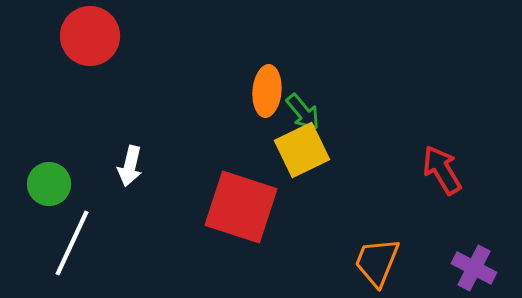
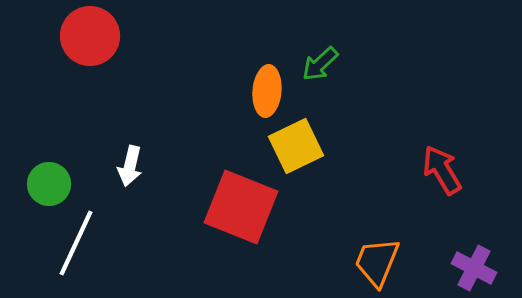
green arrow: moved 17 px right, 48 px up; rotated 87 degrees clockwise
yellow square: moved 6 px left, 4 px up
red square: rotated 4 degrees clockwise
white line: moved 4 px right
